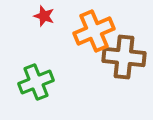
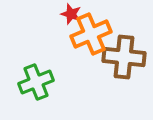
red star: moved 27 px right, 2 px up
orange cross: moved 3 px left, 3 px down
